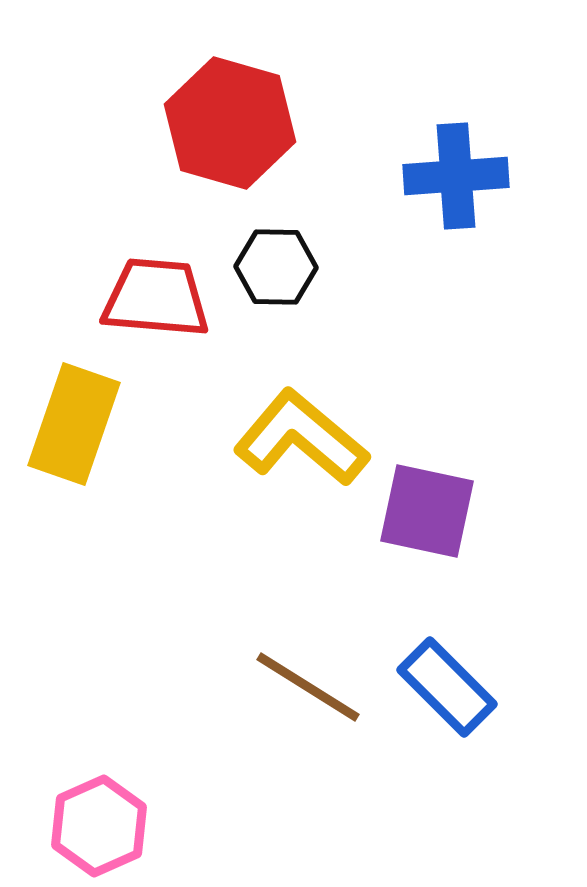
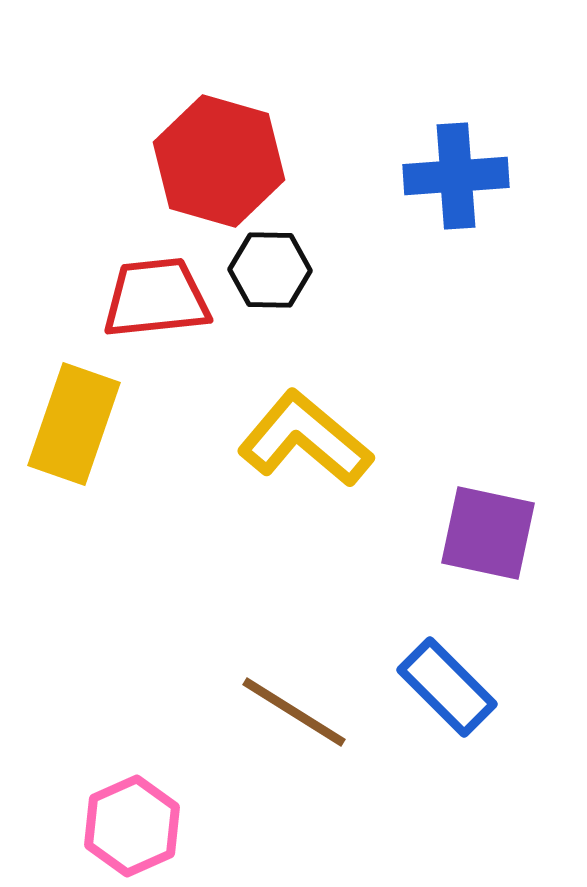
red hexagon: moved 11 px left, 38 px down
black hexagon: moved 6 px left, 3 px down
red trapezoid: rotated 11 degrees counterclockwise
yellow L-shape: moved 4 px right, 1 px down
purple square: moved 61 px right, 22 px down
brown line: moved 14 px left, 25 px down
pink hexagon: moved 33 px right
